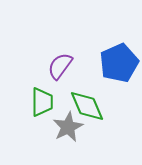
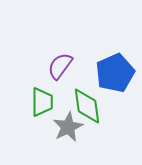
blue pentagon: moved 4 px left, 10 px down
green diamond: rotated 15 degrees clockwise
